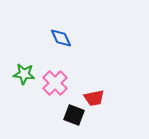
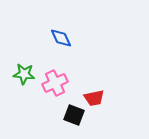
pink cross: rotated 20 degrees clockwise
